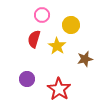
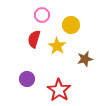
red star: moved 1 px down
